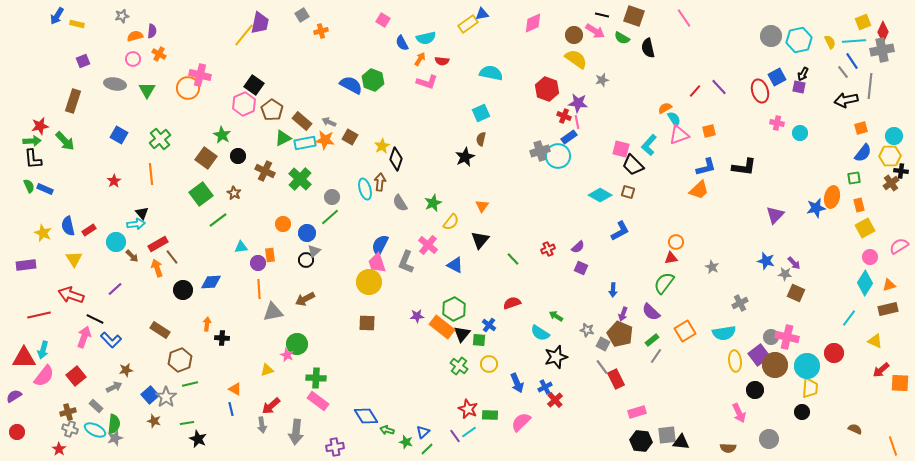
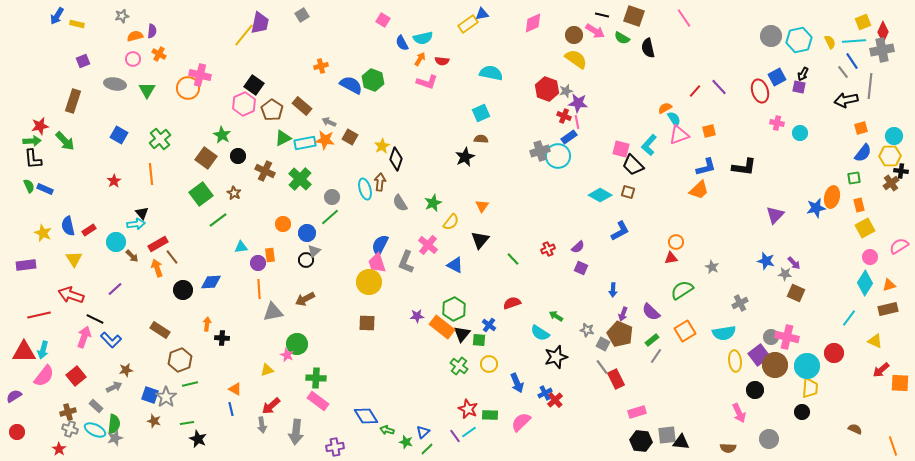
orange cross at (321, 31): moved 35 px down
cyan semicircle at (426, 38): moved 3 px left
gray star at (602, 80): moved 36 px left, 11 px down
brown rectangle at (302, 121): moved 15 px up
brown semicircle at (481, 139): rotated 80 degrees clockwise
green semicircle at (664, 283): moved 18 px right, 7 px down; rotated 20 degrees clockwise
red triangle at (24, 358): moved 6 px up
blue cross at (545, 387): moved 6 px down
blue square at (150, 395): rotated 30 degrees counterclockwise
